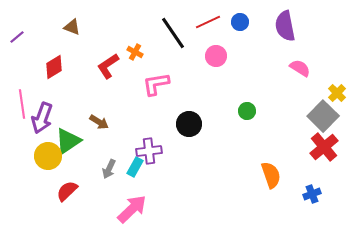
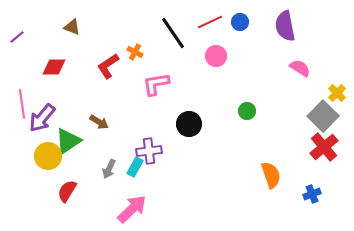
red line: moved 2 px right
red diamond: rotated 30 degrees clockwise
purple arrow: rotated 20 degrees clockwise
red semicircle: rotated 15 degrees counterclockwise
